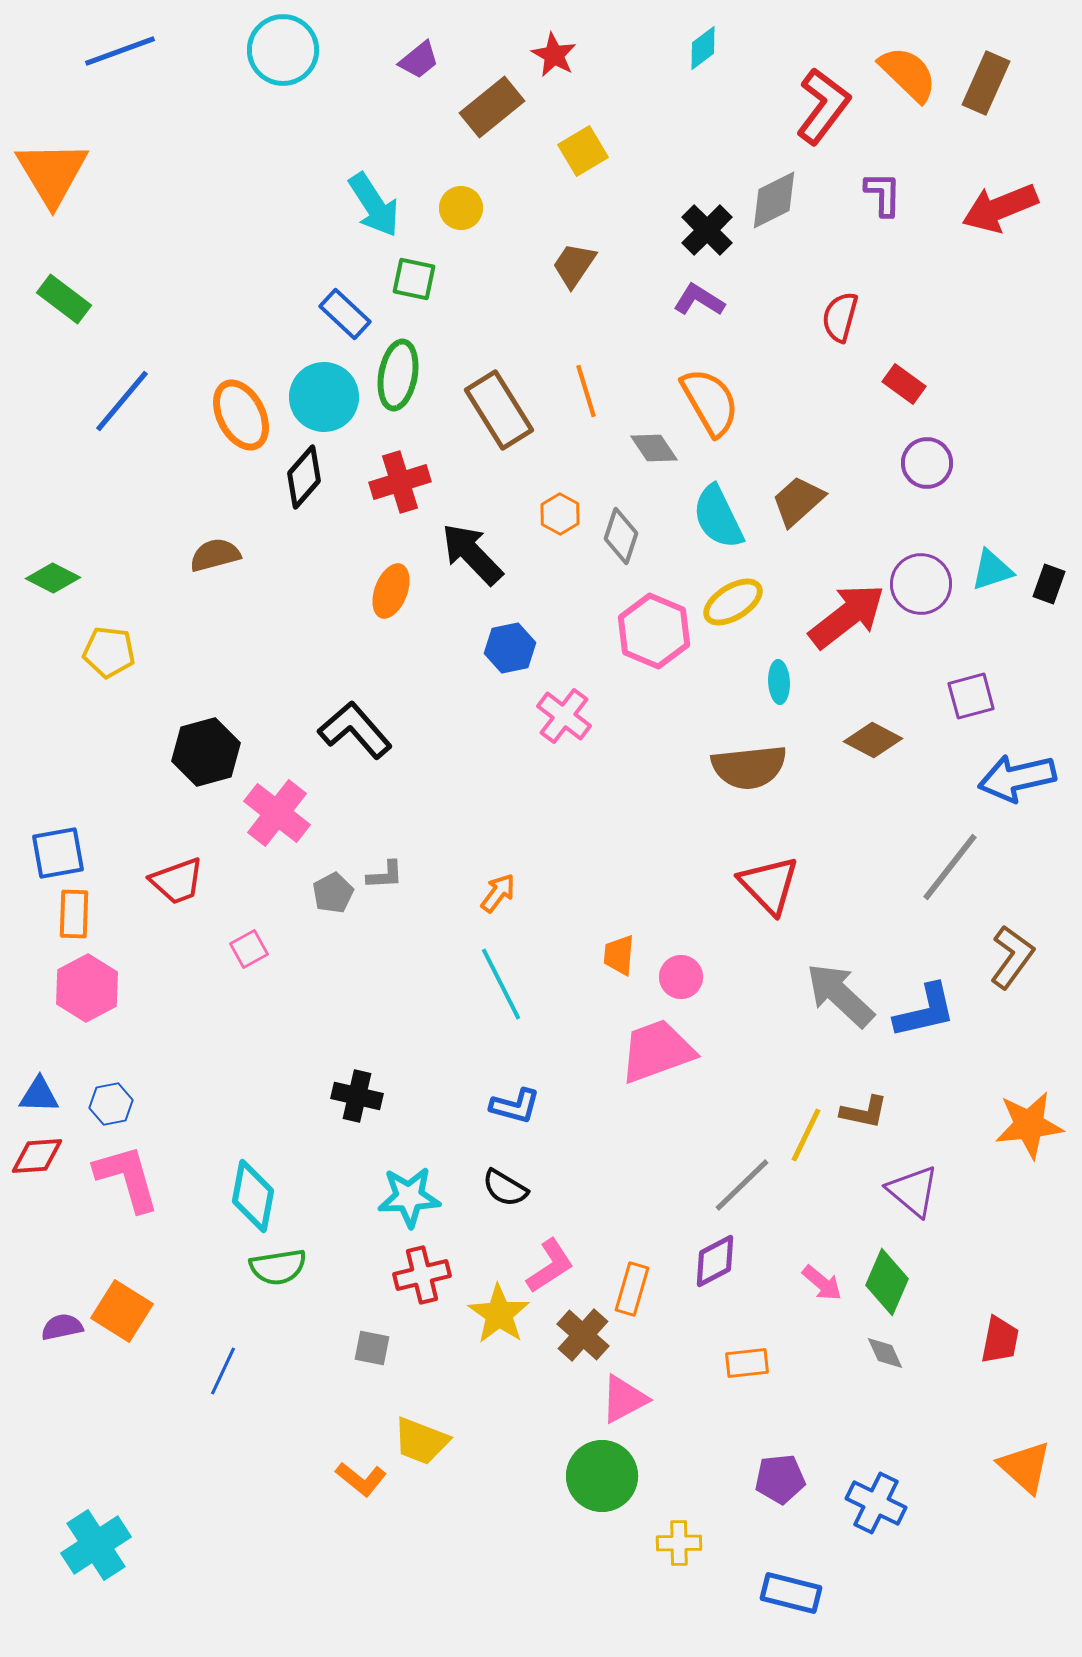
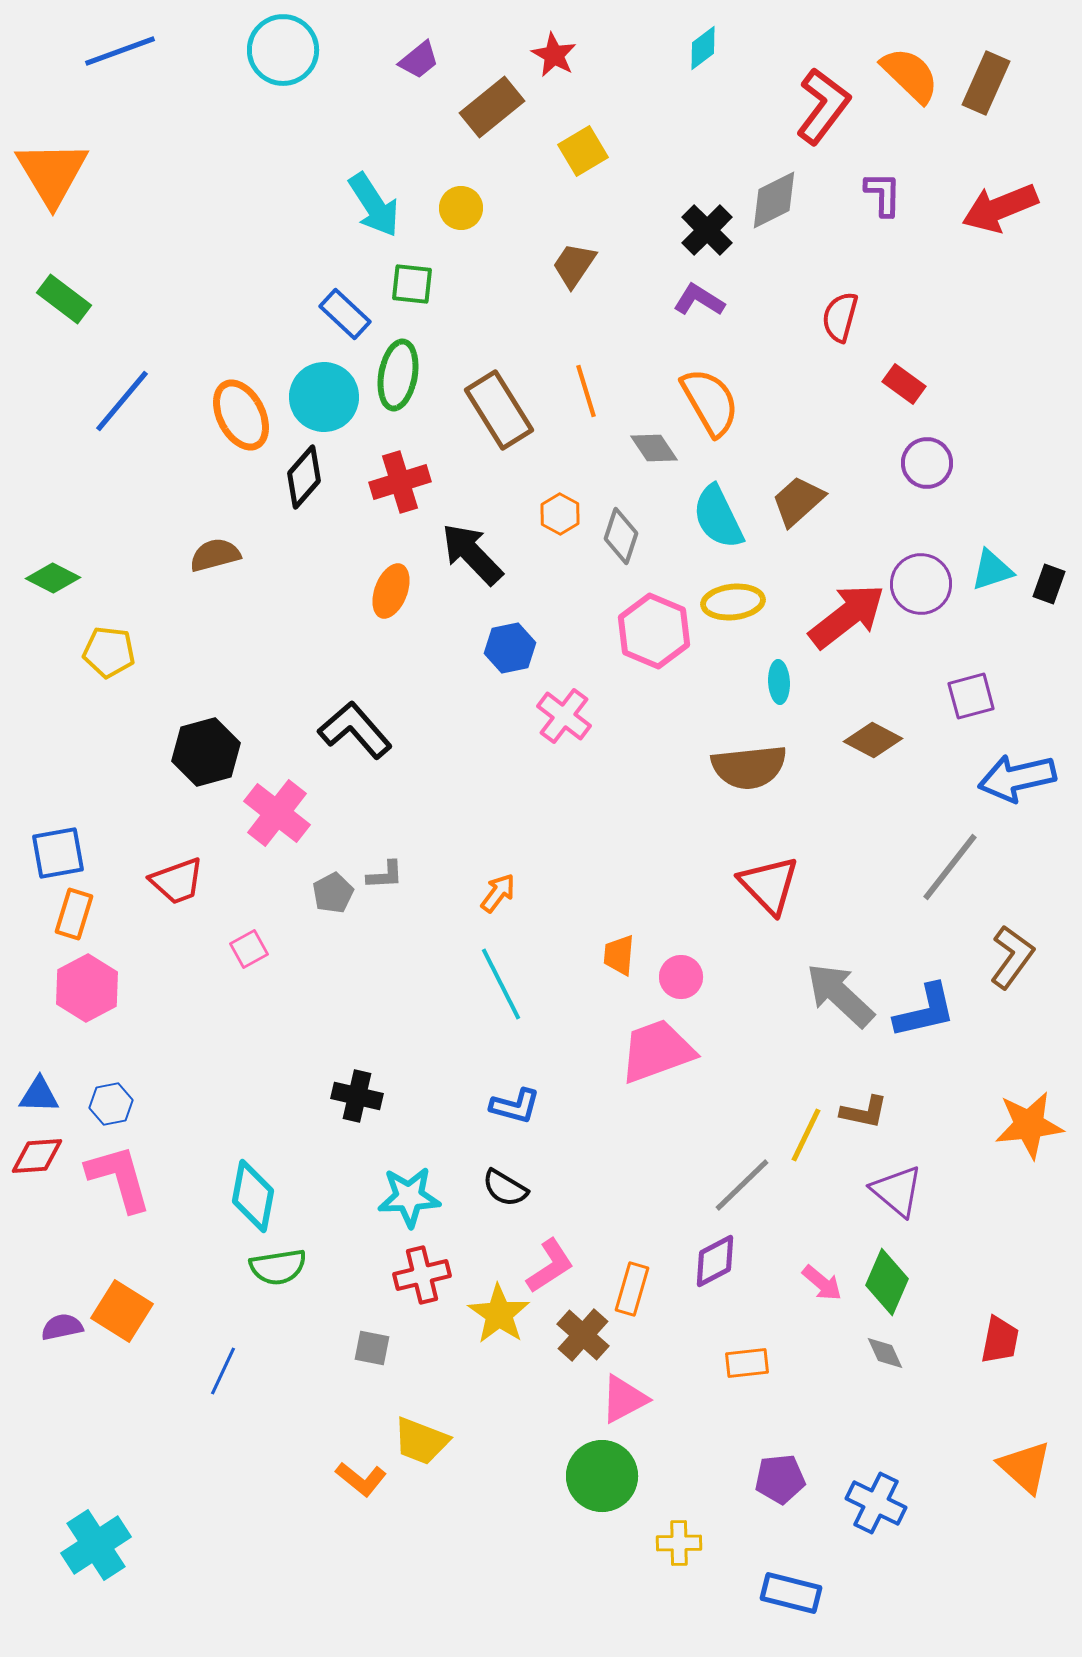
orange semicircle at (908, 74): moved 2 px right, 1 px down
green square at (414, 279): moved 2 px left, 5 px down; rotated 6 degrees counterclockwise
yellow ellipse at (733, 602): rotated 26 degrees clockwise
orange rectangle at (74, 914): rotated 15 degrees clockwise
pink L-shape at (127, 1178): moved 8 px left
purple triangle at (913, 1191): moved 16 px left
